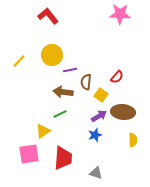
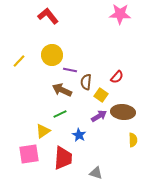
purple line: rotated 24 degrees clockwise
brown arrow: moved 1 px left, 2 px up; rotated 18 degrees clockwise
blue star: moved 16 px left; rotated 24 degrees counterclockwise
